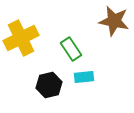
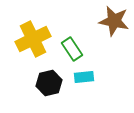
yellow cross: moved 12 px right, 1 px down
green rectangle: moved 1 px right
black hexagon: moved 2 px up
